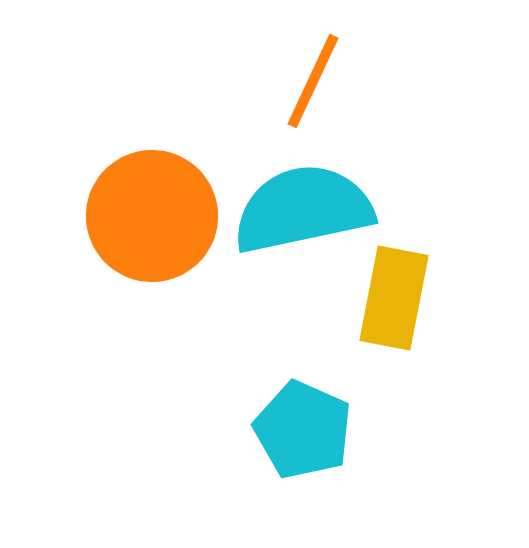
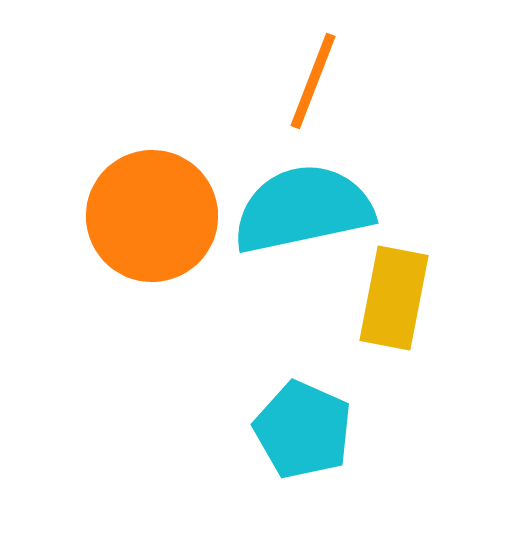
orange line: rotated 4 degrees counterclockwise
